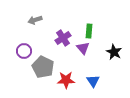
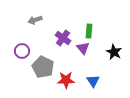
purple cross: rotated 21 degrees counterclockwise
purple circle: moved 2 px left
